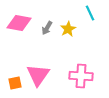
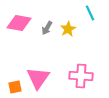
pink triangle: moved 3 px down
orange square: moved 4 px down
